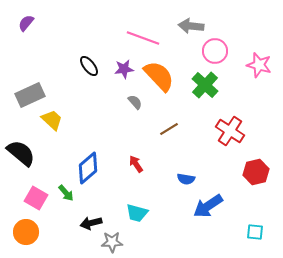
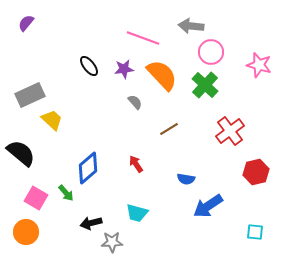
pink circle: moved 4 px left, 1 px down
orange semicircle: moved 3 px right, 1 px up
red cross: rotated 20 degrees clockwise
